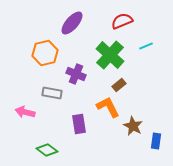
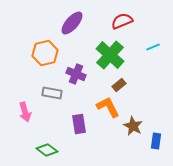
cyan line: moved 7 px right, 1 px down
pink arrow: rotated 120 degrees counterclockwise
